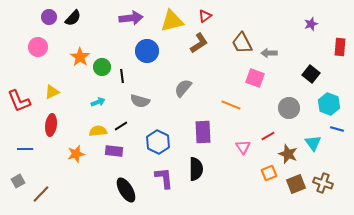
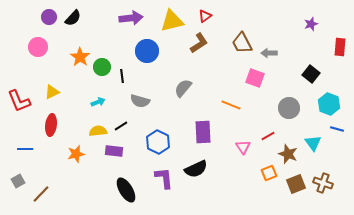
black semicircle at (196, 169): rotated 65 degrees clockwise
